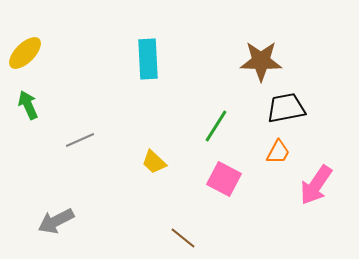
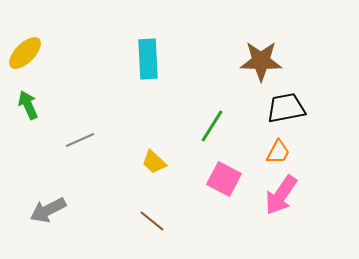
green line: moved 4 px left
pink arrow: moved 35 px left, 10 px down
gray arrow: moved 8 px left, 11 px up
brown line: moved 31 px left, 17 px up
